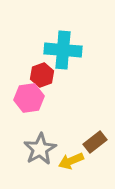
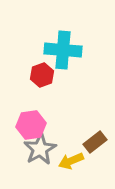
pink hexagon: moved 2 px right, 27 px down
